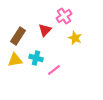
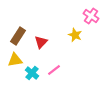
pink cross: moved 27 px right; rotated 21 degrees counterclockwise
red triangle: moved 4 px left, 12 px down
yellow star: moved 3 px up
cyan cross: moved 4 px left, 15 px down; rotated 24 degrees clockwise
